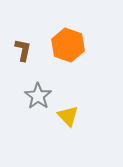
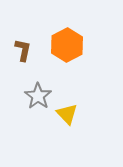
orange hexagon: moved 1 px left; rotated 12 degrees clockwise
yellow triangle: moved 1 px left, 2 px up
